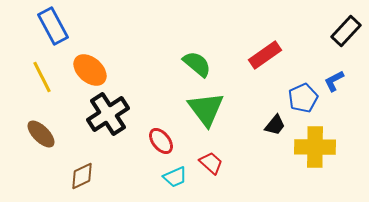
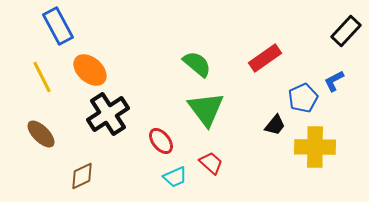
blue rectangle: moved 5 px right
red rectangle: moved 3 px down
